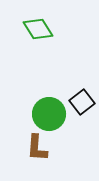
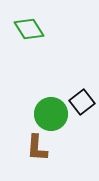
green diamond: moved 9 px left
green circle: moved 2 px right
